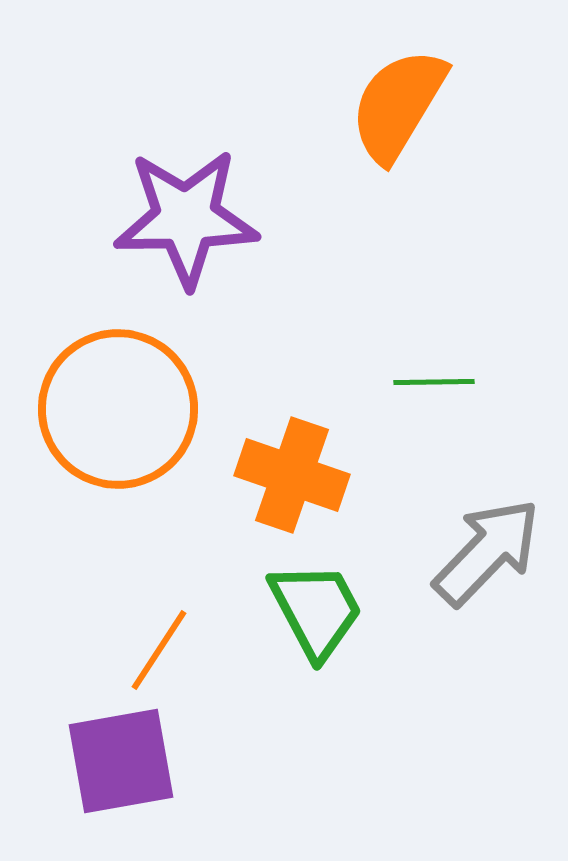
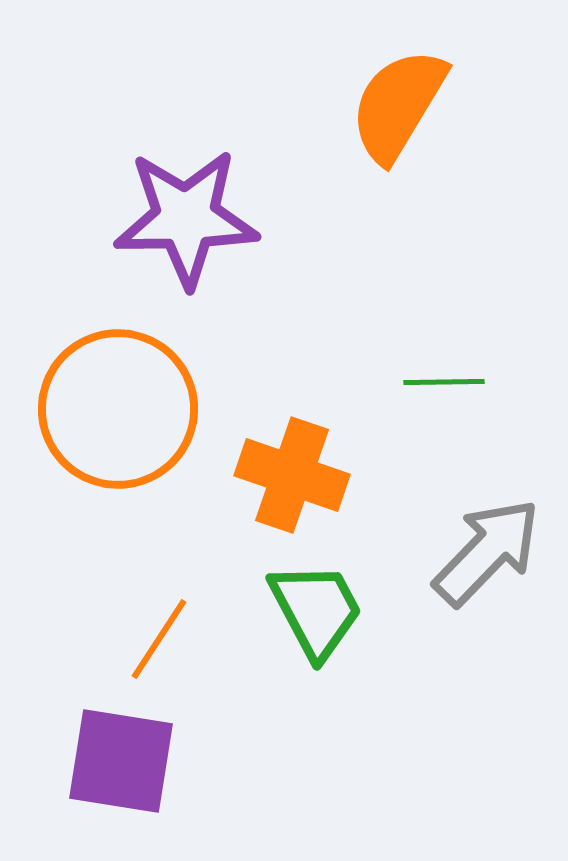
green line: moved 10 px right
orange line: moved 11 px up
purple square: rotated 19 degrees clockwise
